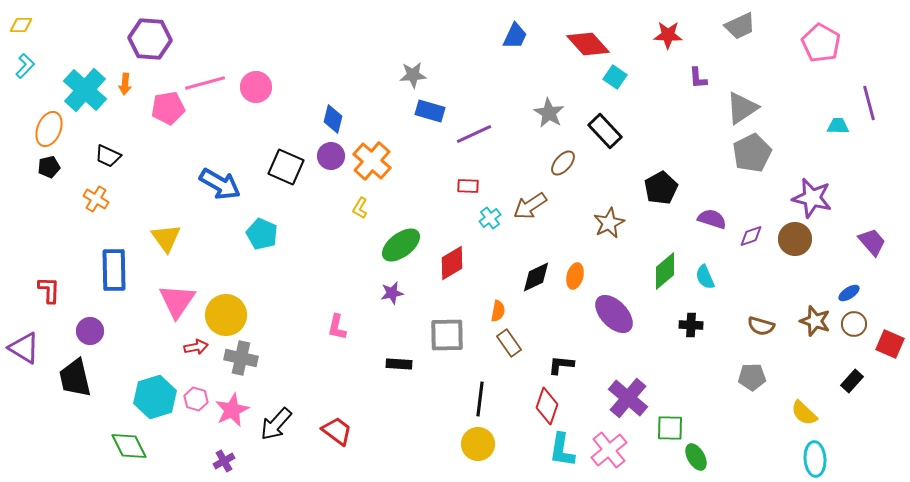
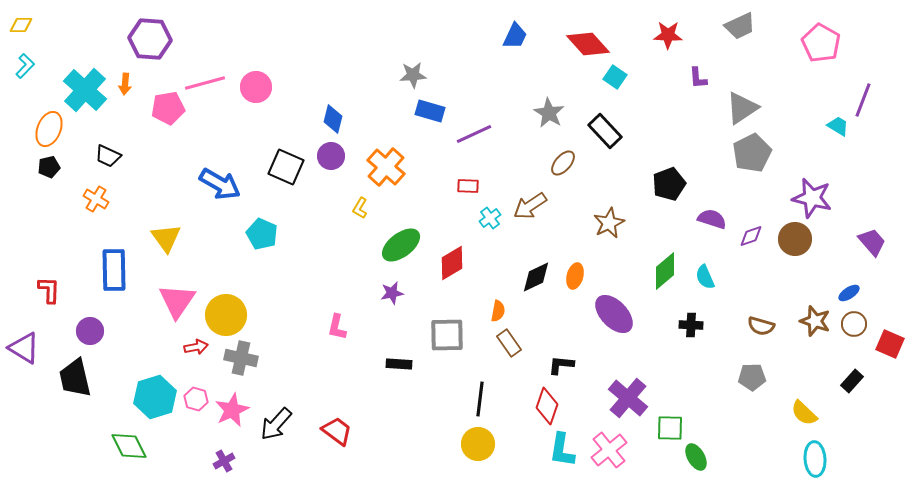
purple line at (869, 103): moved 6 px left, 3 px up; rotated 36 degrees clockwise
cyan trapezoid at (838, 126): rotated 30 degrees clockwise
orange cross at (372, 161): moved 14 px right, 6 px down
black pentagon at (661, 188): moved 8 px right, 4 px up; rotated 8 degrees clockwise
